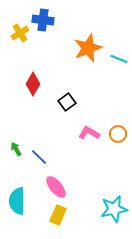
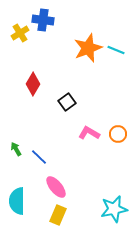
cyan line: moved 3 px left, 9 px up
